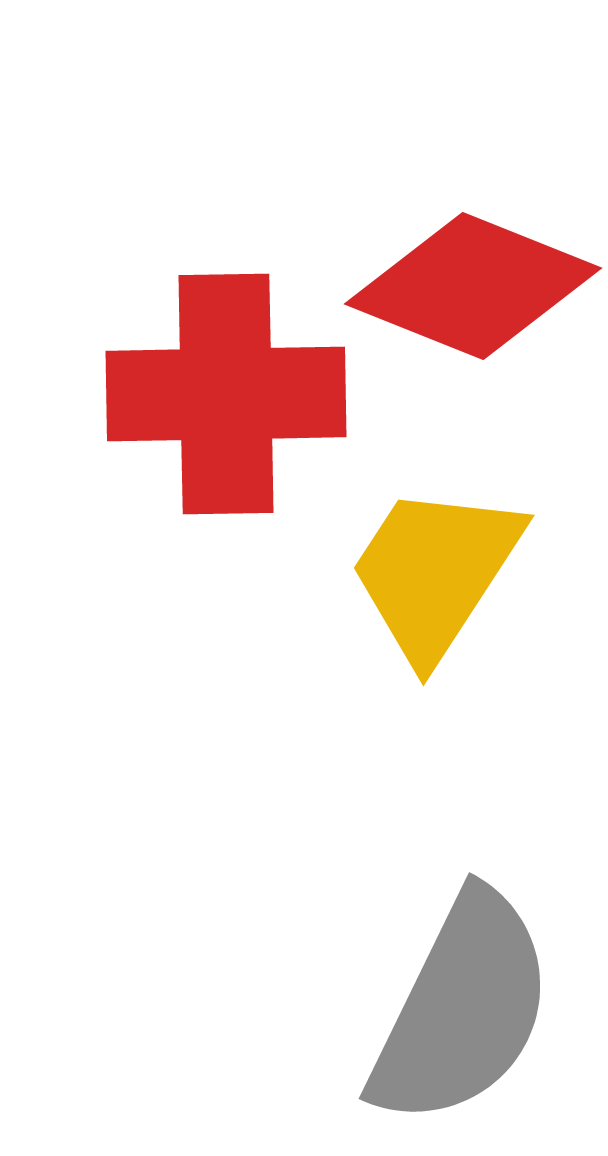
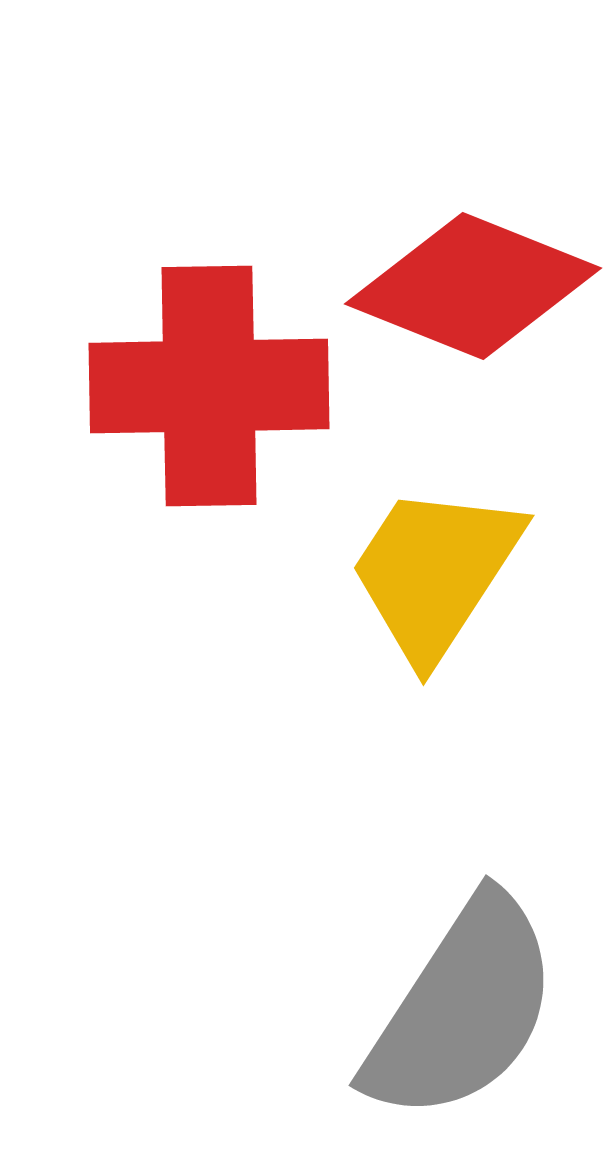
red cross: moved 17 px left, 8 px up
gray semicircle: rotated 7 degrees clockwise
